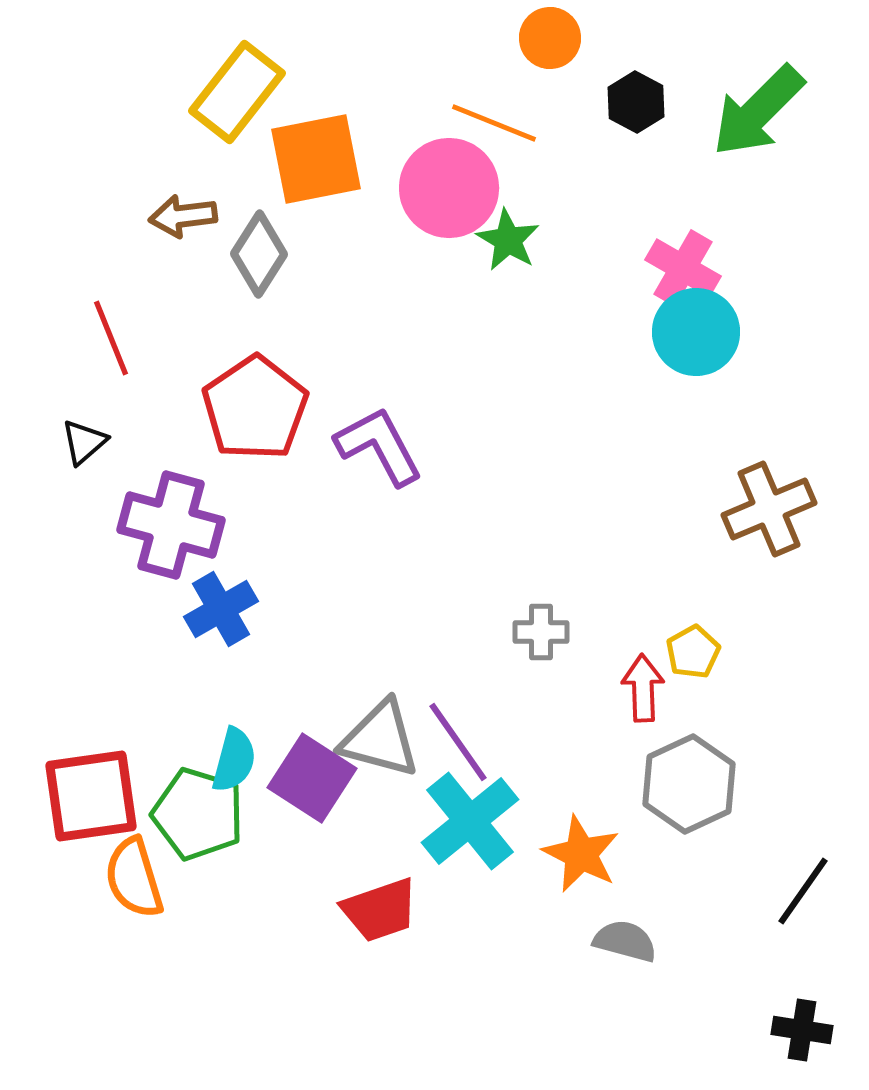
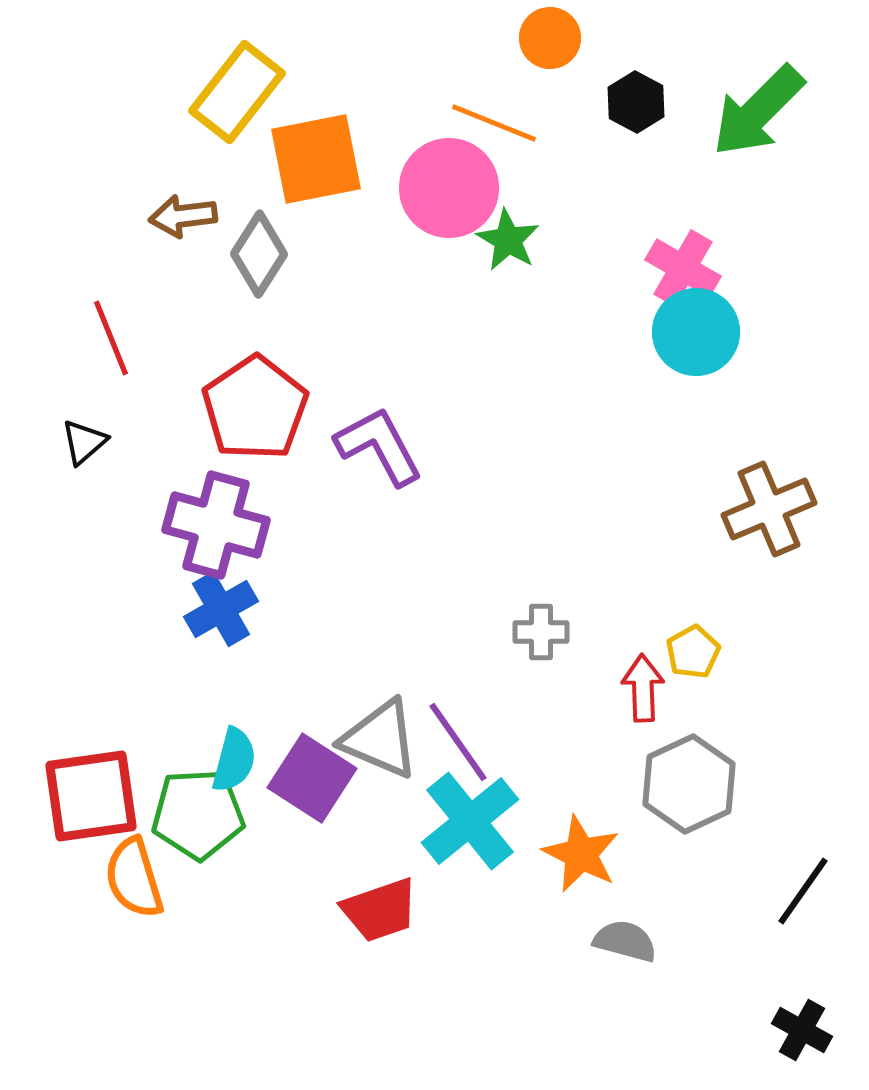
purple cross: moved 45 px right
gray triangle: rotated 8 degrees clockwise
green pentagon: rotated 20 degrees counterclockwise
black cross: rotated 20 degrees clockwise
